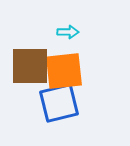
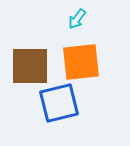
cyan arrow: moved 9 px right, 13 px up; rotated 125 degrees clockwise
orange square: moved 17 px right, 9 px up
